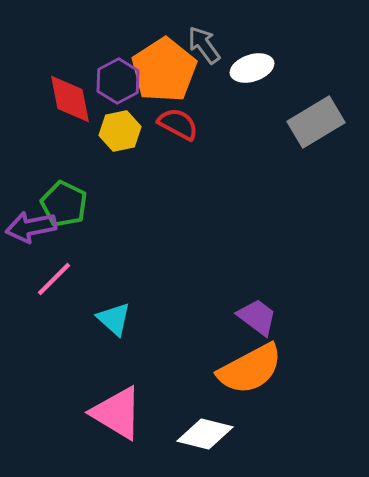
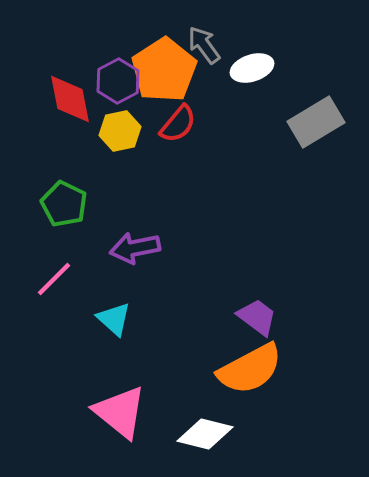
red semicircle: rotated 102 degrees clockwise
purple arrow: moved 104 px right, 21 px down
pink triangle: moved 3 px right, 1 px up; rotated 8 degrees clockwise
